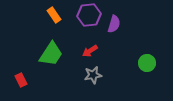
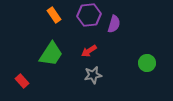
red arrow: moved 1 px left
red rectangle: moved 1 px right, 1 px down; rotated 16 degrees counterclockwise
